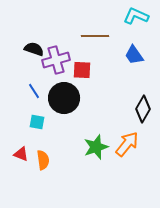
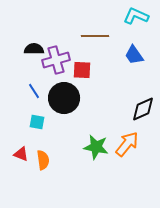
black semicircle: rotated 18 degrees counterclockwise
black diamond: rotated 36 degrees clockwise
green star: rotated 30 degrees clockwise
